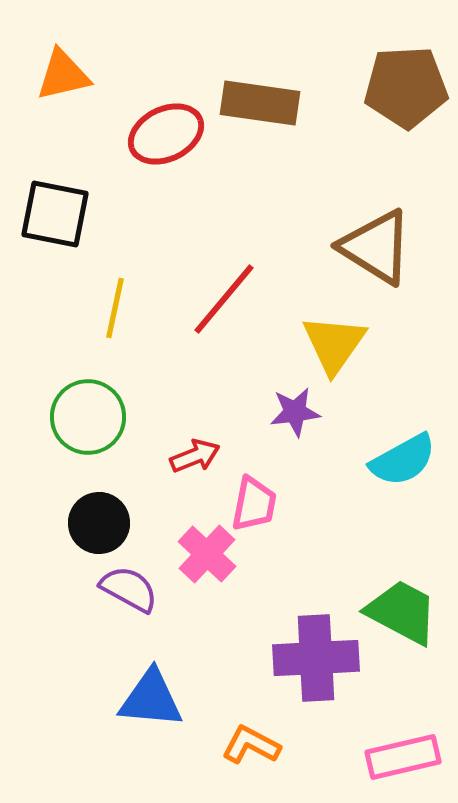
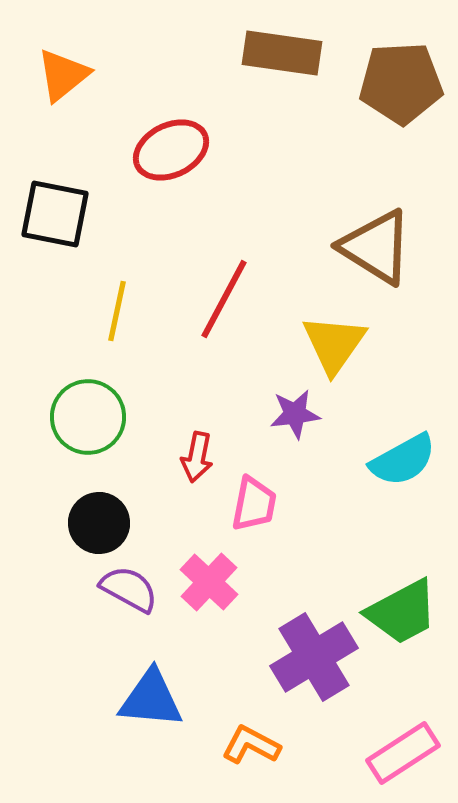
orange triangle: rotated 26 degrees counterclockwise
brown pentagon: moved 5 px left, 4 px up
brown rectangle: moved 22 px right, 50 px up
red ellipse: moved 5 px right, 16 px down
red line: rotated 12 degrees counterclockwise
yellow line: moved 2 px right, 3 px down
purple star: moved 2 px down
red arrow: moved 2 px right, 1 px down; rotated 123 degrees clockwise
pink cross: moved 2 px right, 28 px down
green trapezoid: rotated 124 degrees clockwise
purple cross: moved 2 px left, 1 px up; rotated 28 degrees counterclockwise
pink rectangle: moved 4 px up; rotated 20 degrees counterclockwise
